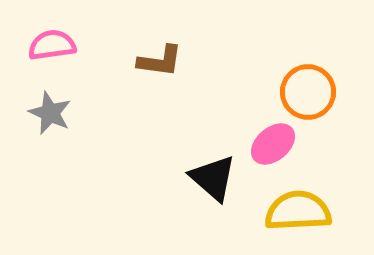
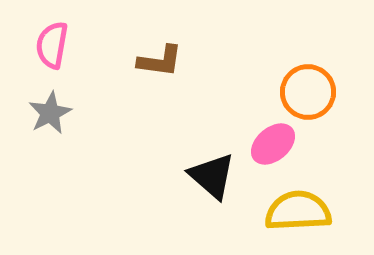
pink semicircle: rotated 72 degrees counterclockwise
gray star: rotated 21 degrees clockwise
black triangle: moved 1 px left, 2 px up
